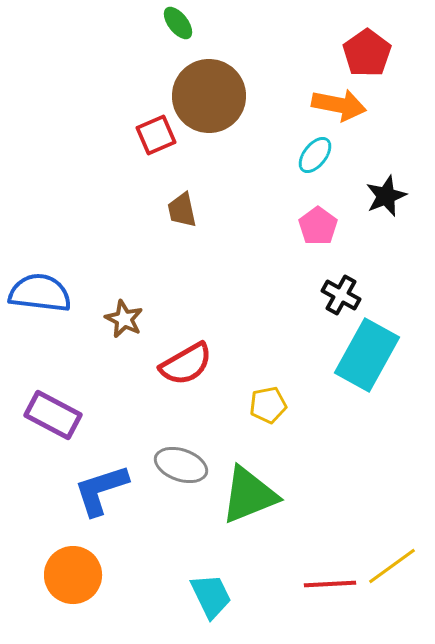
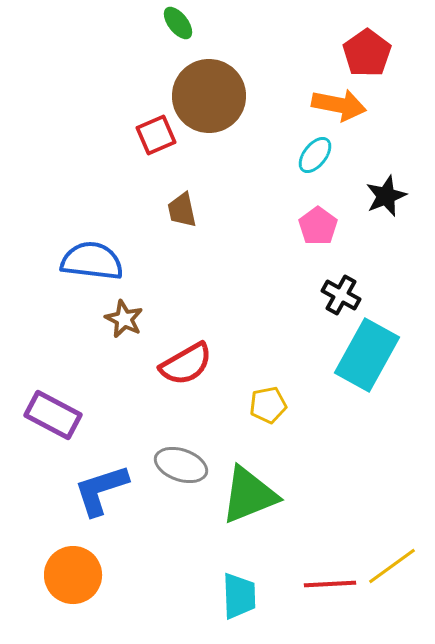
blue semicircle: moved 52 px right, 32 px up
cyan trapezoid: moved 28 px right; rotated 24 degrees clockwise
